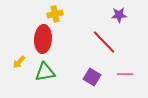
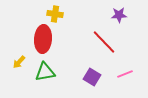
yellow cross: rotated 21 degrees clockwise
pink line: rotated 21 degrees counterclockwise
